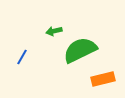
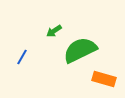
green arrow: rotated 21 degrees counterclockwise
orange rectangle: moved 1 px right; rotated 30 degrees clockwise
